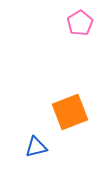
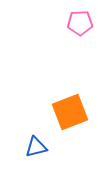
pink pentagon: rotated 30 degrees clockwise
